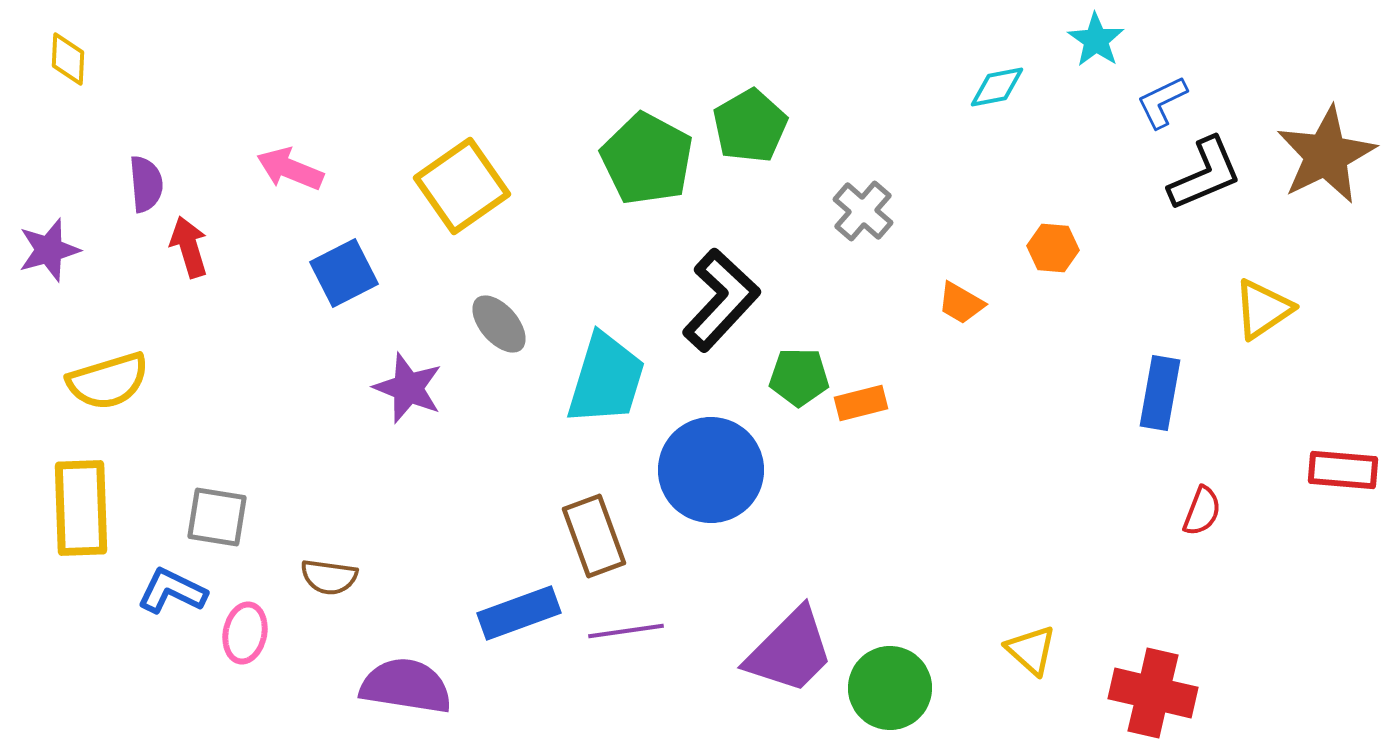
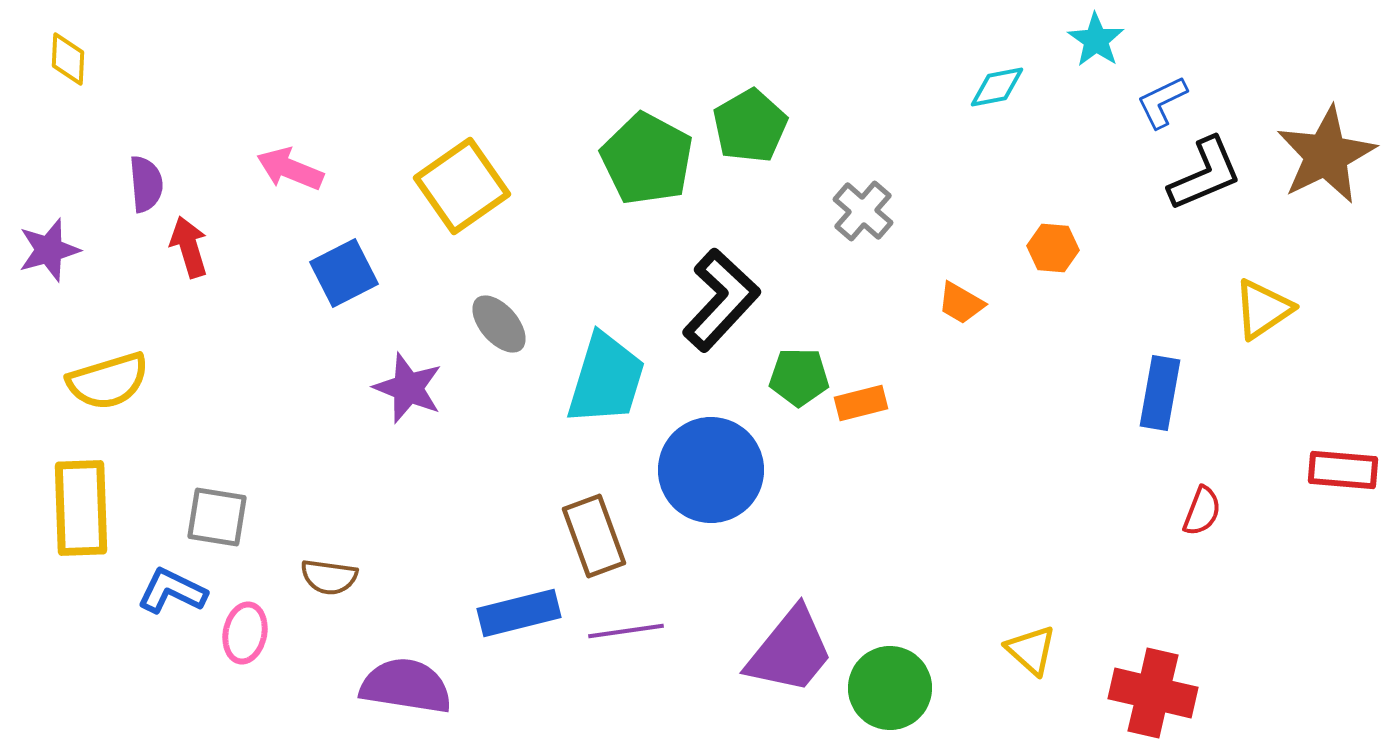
blue rectangle at (519, 613): rotated 6 degrees clockwise
purple trapezoid at (790, 651): rotated 6 degrees counterclockwise
